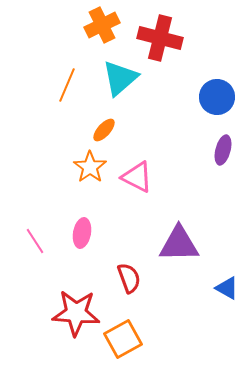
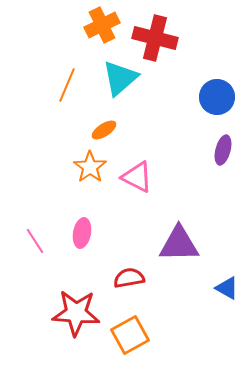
red cross: moved 5 px left
orange ellipse: rotated 15 degrees clockwise
red semicircle: rotated 80 degrees counterclockwise
orange square: moved 7 px right, 4 px up
